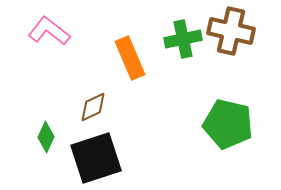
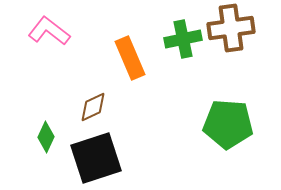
brown cross: moved 3 px up; rotated 21 degrees counterclockwise
green pentagon: rotated 9 degrees counterclockwise
